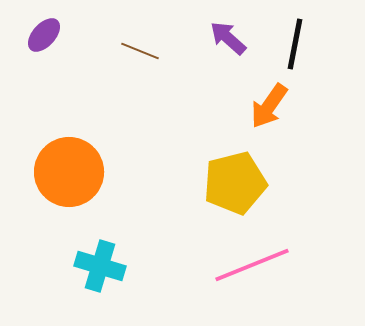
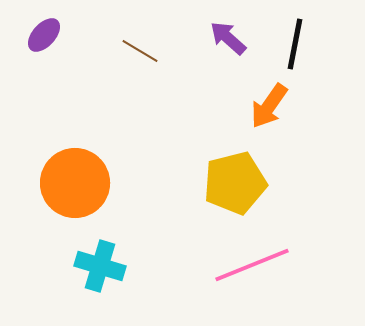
brown line: rotated 9 degrees clockwise
orange circle: moved 6 px right, 11 px down
